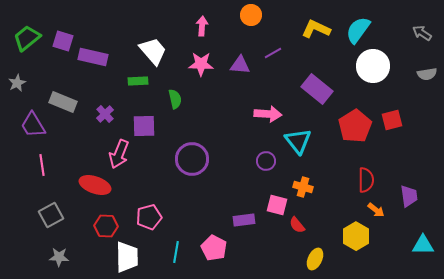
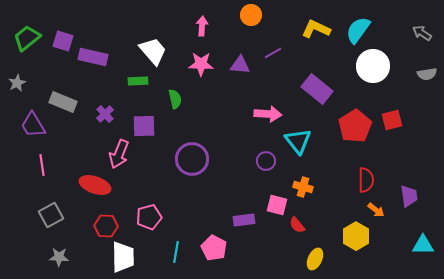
white trapezoid at (127, 257): moved 4 px left
